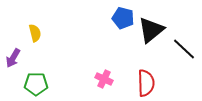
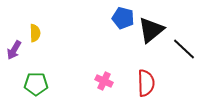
yellow semicircle: rotated 12 degrees clockwise
purple arrow: moved 1 px right, 8 px up
pink cross: moved 2 px down
